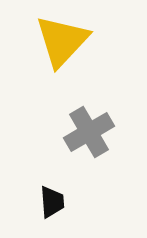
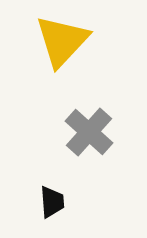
gray cross: rotated 18 degrees counterclockwise
